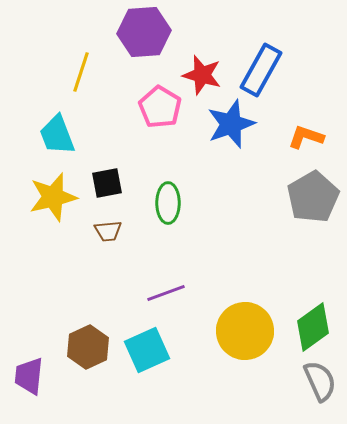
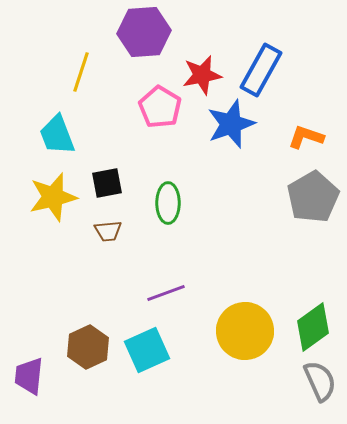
red star: rotated 27 degrees counterclockwise
